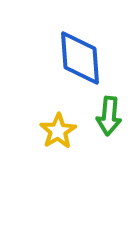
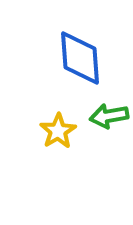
green arrow: rotated 75 degrees clockwise
